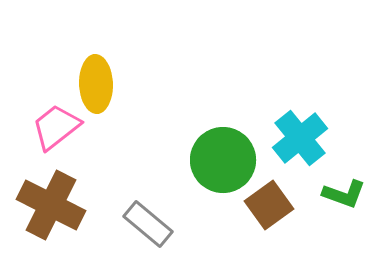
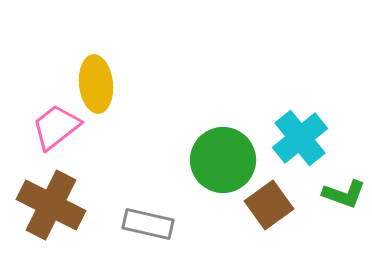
yellow ellipse: rotated 4 degrees counterclockwise
gray rectangle: rotated 27 degrees counterclockwise
